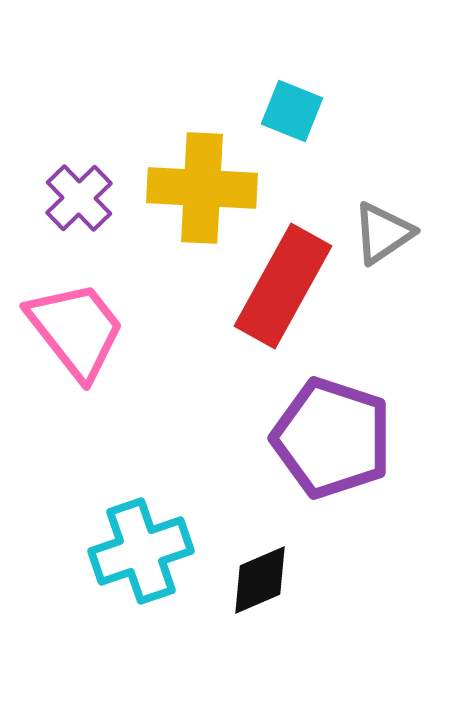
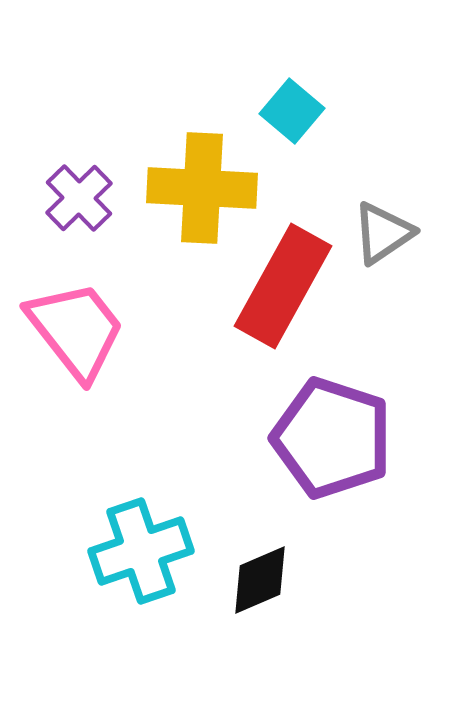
cyan square: rotated 18 degrees clockwise
